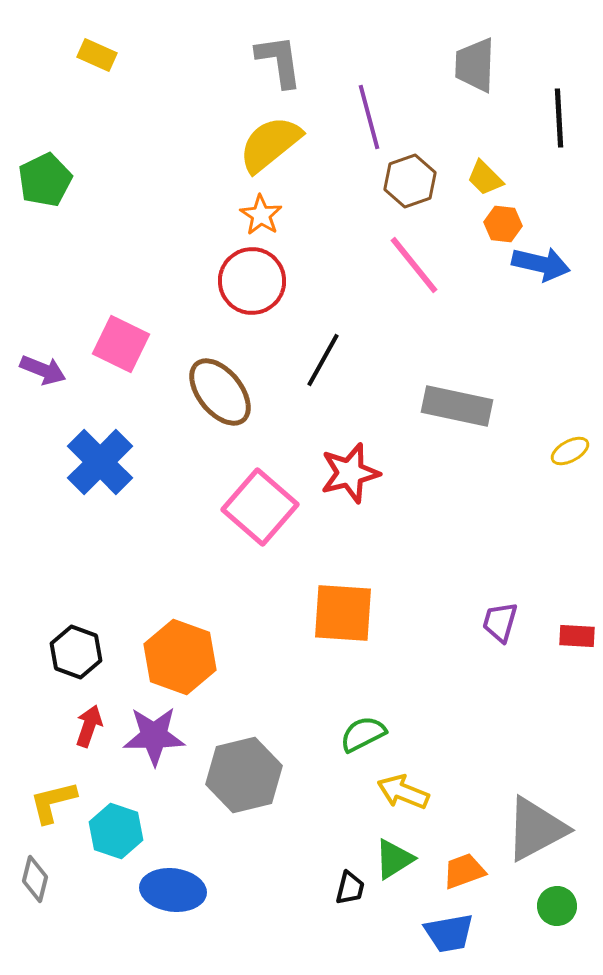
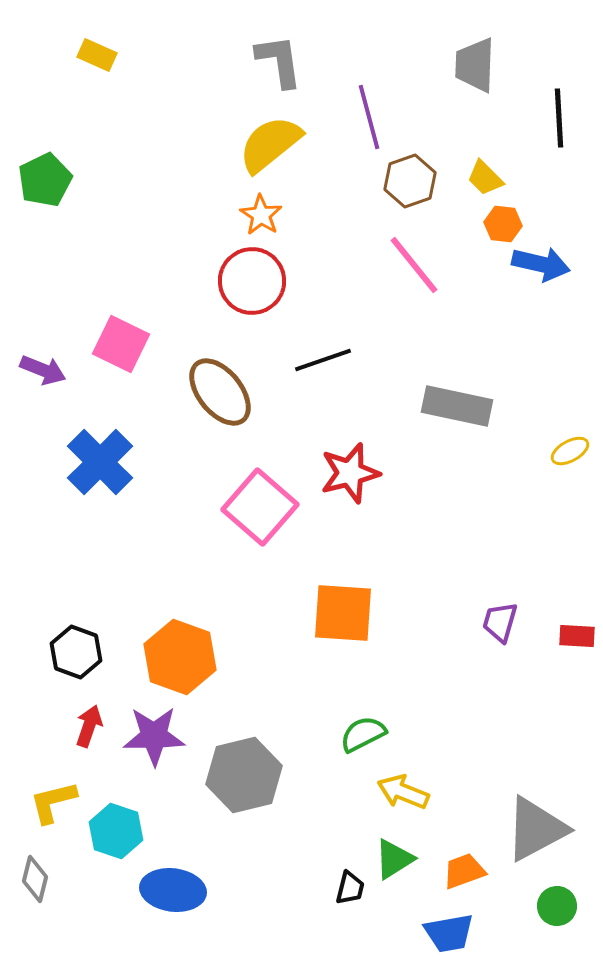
black line at (323, 360): rotated 42 degrees clockwise
